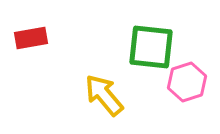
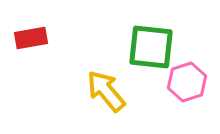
yellow arrow: moved 2 px right, 4 px up
